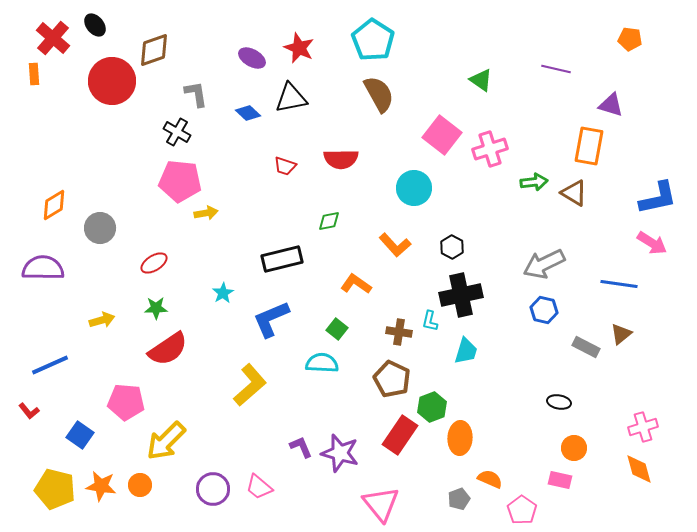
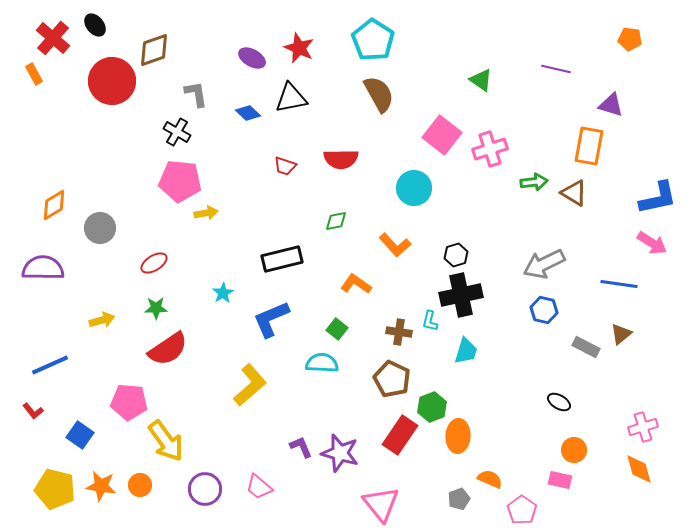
orange rectangle at (34, 74): rotated 25 degrees counterclockwise
green diamond at (329, 221): moved 7 px right
black hexagon at (452, 247): moved 4 px right, 8 px down; rotated 15 degrees clockwise
pink pentagon at (126, 402): moved 3 px right
black ellipse at (559, 402): rotated 20 degrees clockwise
red L-shape at (29, 411): moved 4 px right
orange ellipse at (460, 438): moved 2 px left, 2 px up
yellow arrow at (166, 441): rotated 81 degrees counterclockwise
orange circle at (574, 448): moved 2 px down
purple circle at (213, 489): moved 8 px left
